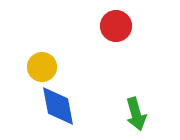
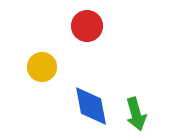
red circle: moved 29 px left
blue diamond: moved 33 px right
